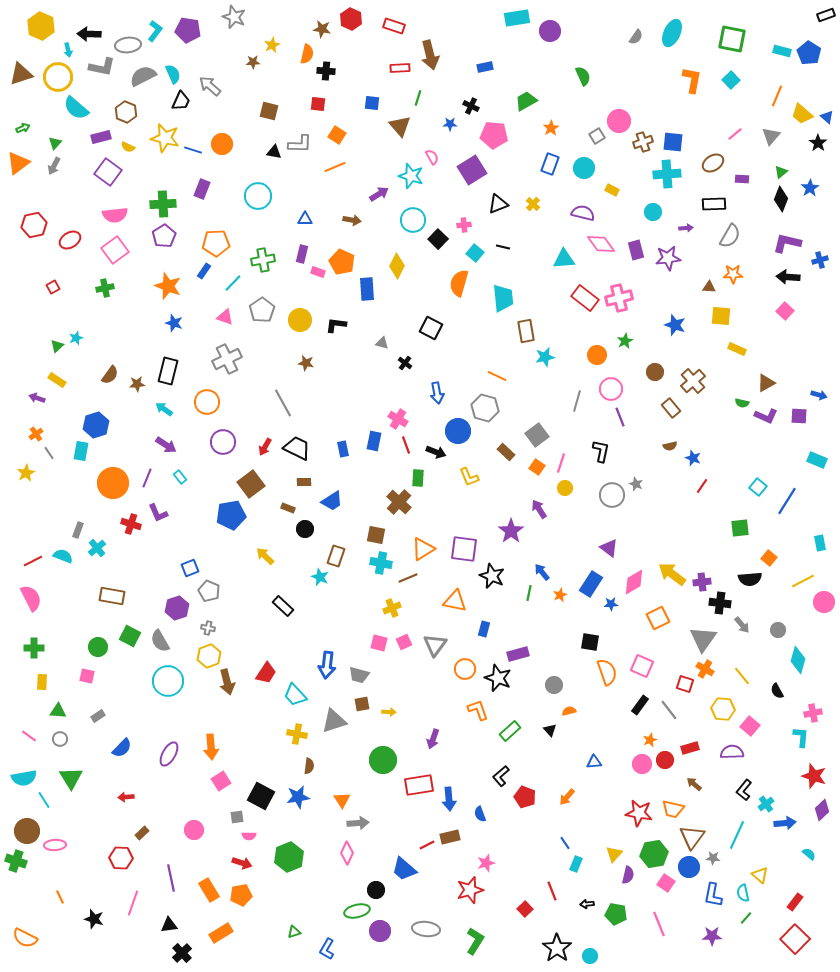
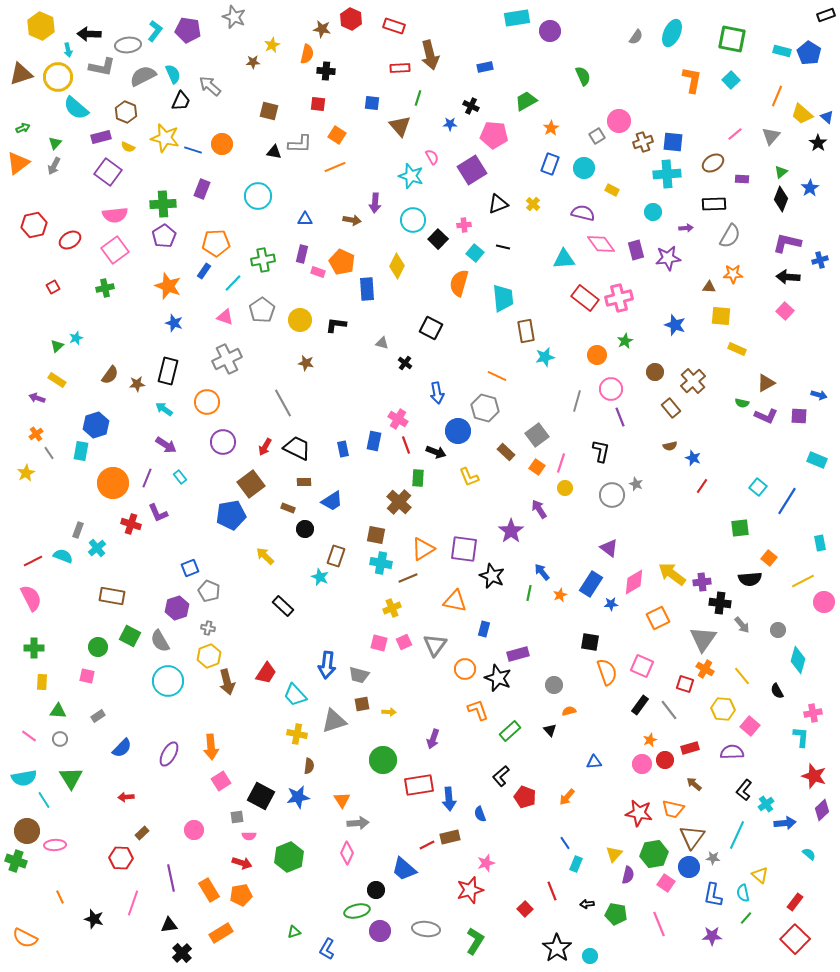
purple arrow at (379, 194): moved 4 px left, 9 px down; rotated 126 degrees clockwise
